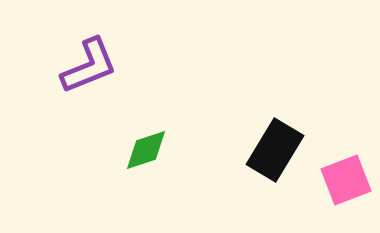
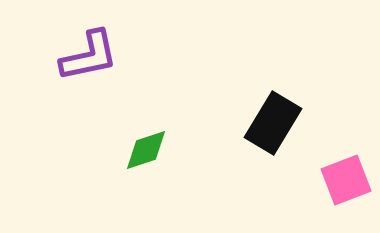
purple L-shape: moved 10 px up; rotated 10 degrees clockwise
black rectangle: moved 2 px left, 27 px up
